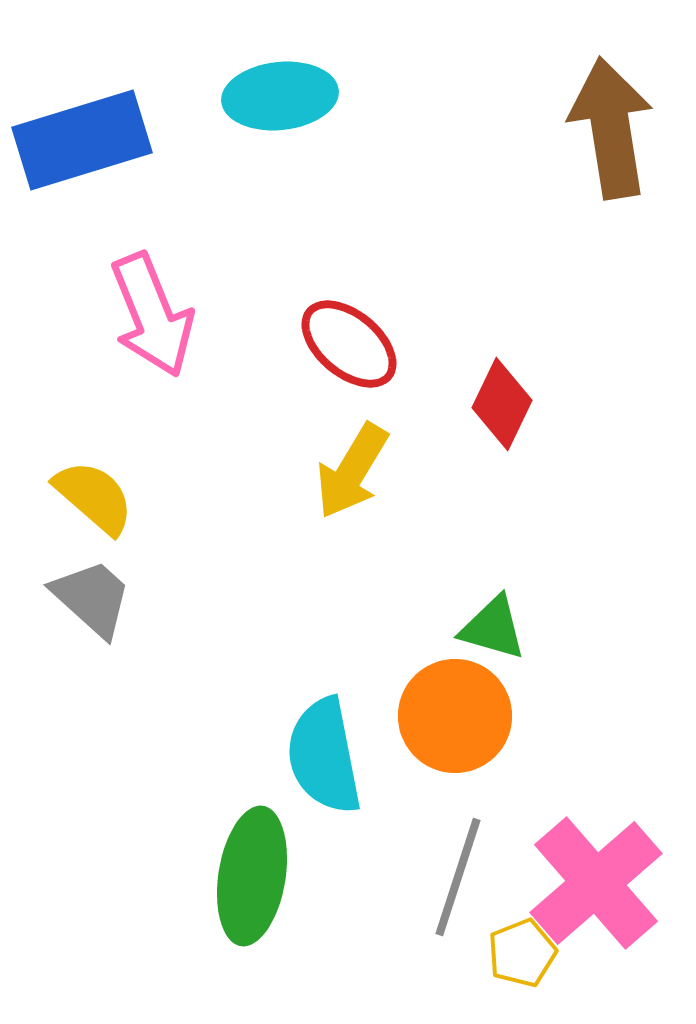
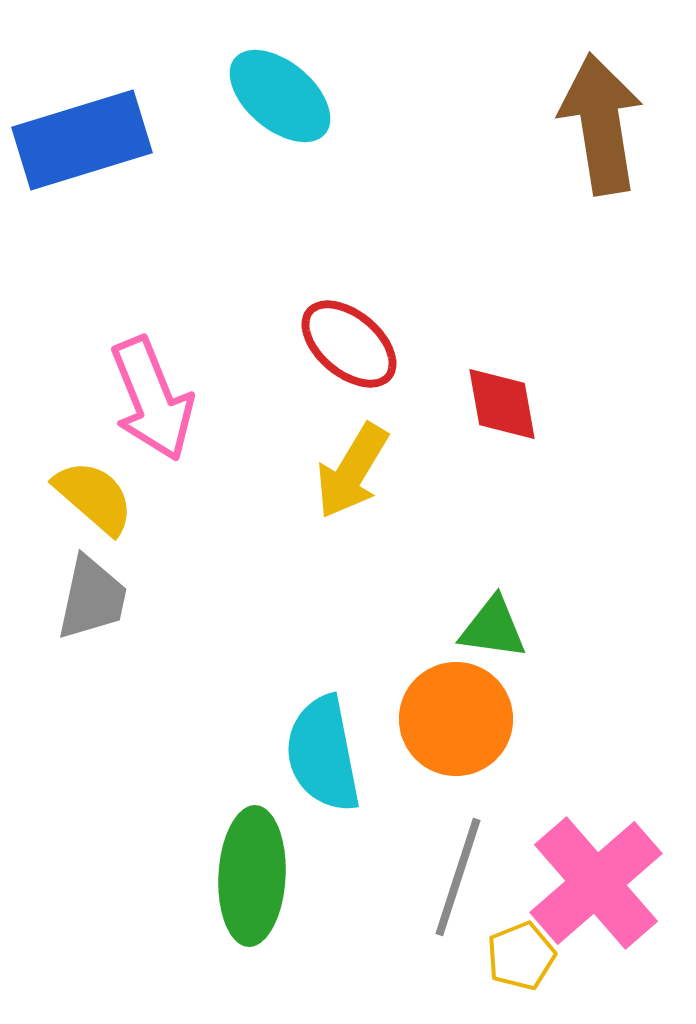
cyan ellipse: rotated 46 degrees clockwise
brown arrow: moved 10 px left, 4 px up
pink arrow: moved 84 px down
red diamond: rotated 36 degrees counterclockwise
gray trapezoid: rotated 60 degrees clockwise
green triangle: rotated 8 degrees counterclockwise
orange circle: moved 1 px right, 3 px down
cyan semicircle: moved 1 px left, 2 px up
green ellipse: rotated 6 degrees counterclockwise
yellow pentagon: moved 1 px left, 3 px down
